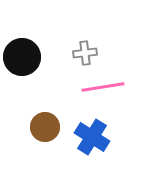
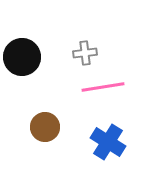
blue cross: moved 16 px right, 5 px down
